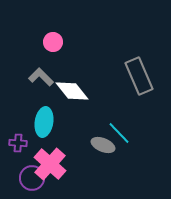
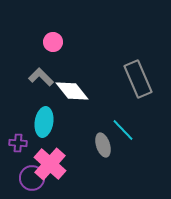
gray rectangle: moved 1 px left, 3 px down
cyan line: moved 4 px right, 3 px up
gray ellipse: rotated 50 degrees clockwise
